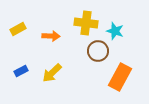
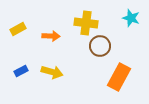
cyan star: moved 16 px right, 13 px up
brown circle: moved 2 px right, 5 px up
yellow arrow: moved 1 px up; rotated 120 degrees counterclockwise
orange rectangle: moved 1 px left
